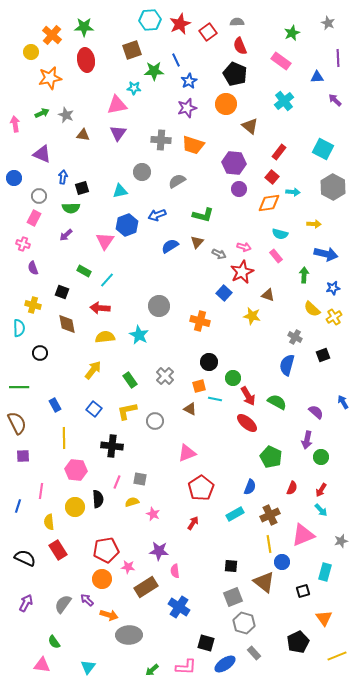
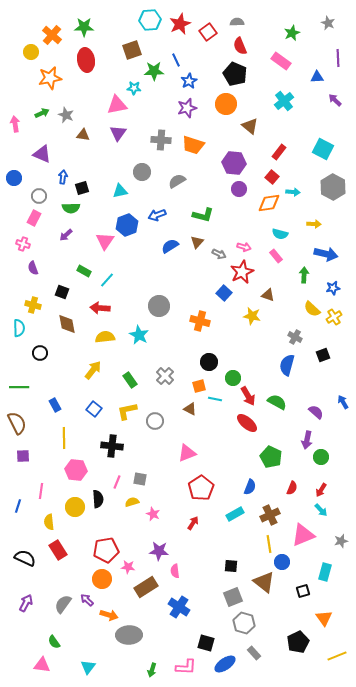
green arrow at (152, 670): rotated 32 degrees counterclockwise
